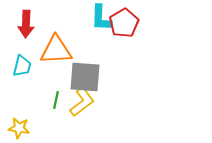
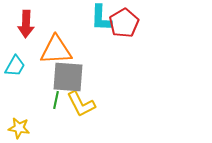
cyan trapezoid: moved 7 px left; rotated 15 degrees clockwise
gray square: moved 17 px left
yellow L-shape: moved 1 px left, 2 px down; rotated 100 degrees clockwise
